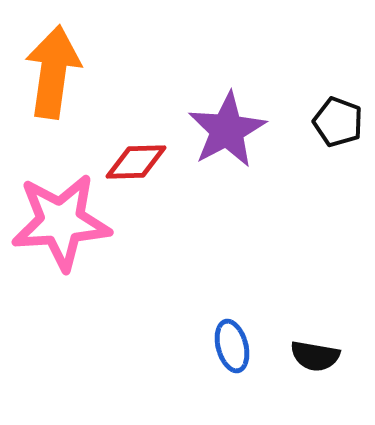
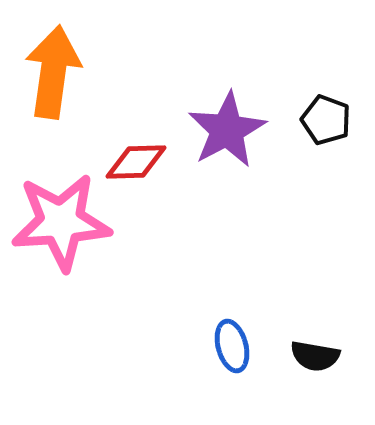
black pentagon: moved 12 px left, 2 px up
